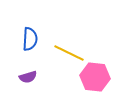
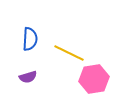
pink hexagon: moved 1 px left, 2 px down; rotated 16 degrees counterclockwise
